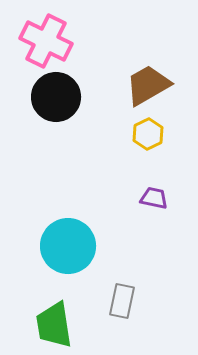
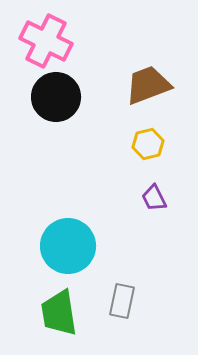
brown trapezoid: rotated 9 degrees clockwise
yellow hexagon: moved 10 px down; rotated 12 degrees clockwise
purple trapezoid: rotated 128 degrees counterclockwise
green trapezoid: moved 5 px right, 12 px up
